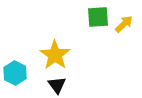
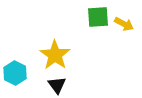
yellow arrow: rotated 72 degrees clockwise
